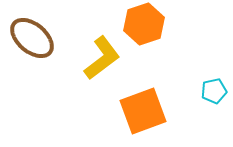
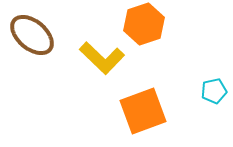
brown ellipse: moved 3 px up
yellow L-shape: rotated 81 degrees clockwise
